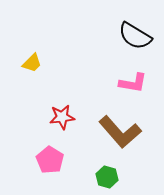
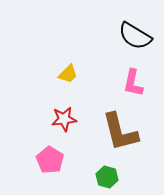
yellow trapezoid: moved 36 px right, 11 px down
pink L-shape: rotated 92 degrees clockwise
red star: moved 2 px right, 2 px down
brown L-shape: rotated 27 degrees clockwise
